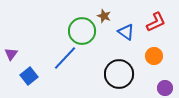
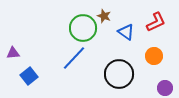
green circle: moved 1 px right, 3 px up
purple triangle: moved 2 px right, 1 px up; rotated 48 degrees clockwise
blue line: moved 9 px right
